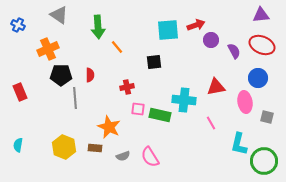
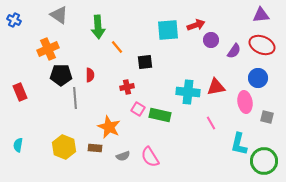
blue cross: moved 4 px left, 5 px up
purple semicircle: rotated 63 degrees clockwise
black square: moved 9 px left
cyan cross: moved 4 px right, 8 px up
pink square: rotated 24 degrees clockwise
